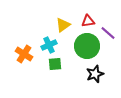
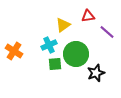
red triangle: moved 5 px up
purple line: moved 1 px left, 1 px up
green circle: moved 11 px left, 8 px down
orange cross: moved 10 px left, 3 px up
black star: moved 1 px right, 1 px up
